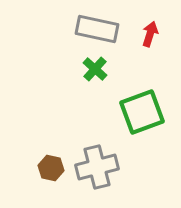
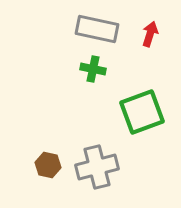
green cross: moved 2 px left; rotated 30 degrees counterclockwise
brown hexagon: moved 3 px left, 3 px up
